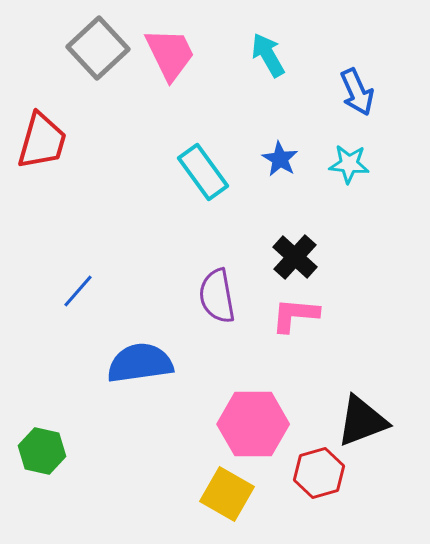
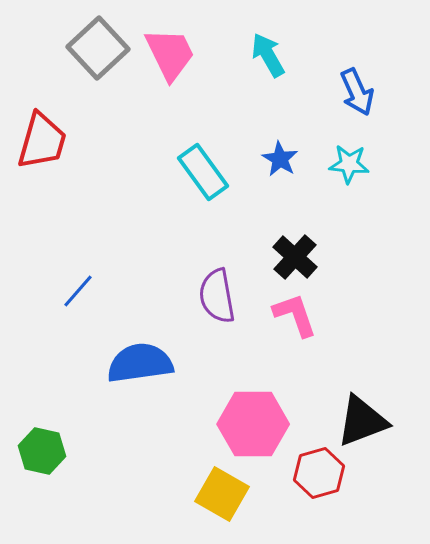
pink L-shape: rotated 66 degrees clockwise
yellow square: moved 5 px left
